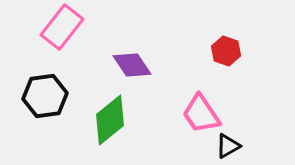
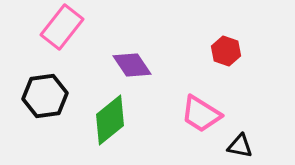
pink trapezoid: rotated 24 degrees counterclockwise
black triangle: moved 12 px right; rotated 40 degrees clockwise
